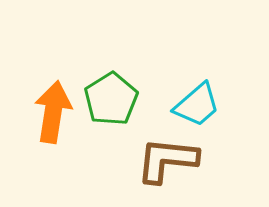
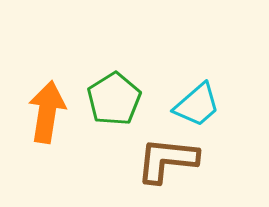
green pentagon: moved 3 px right
orange arrow: moved 6 px left
